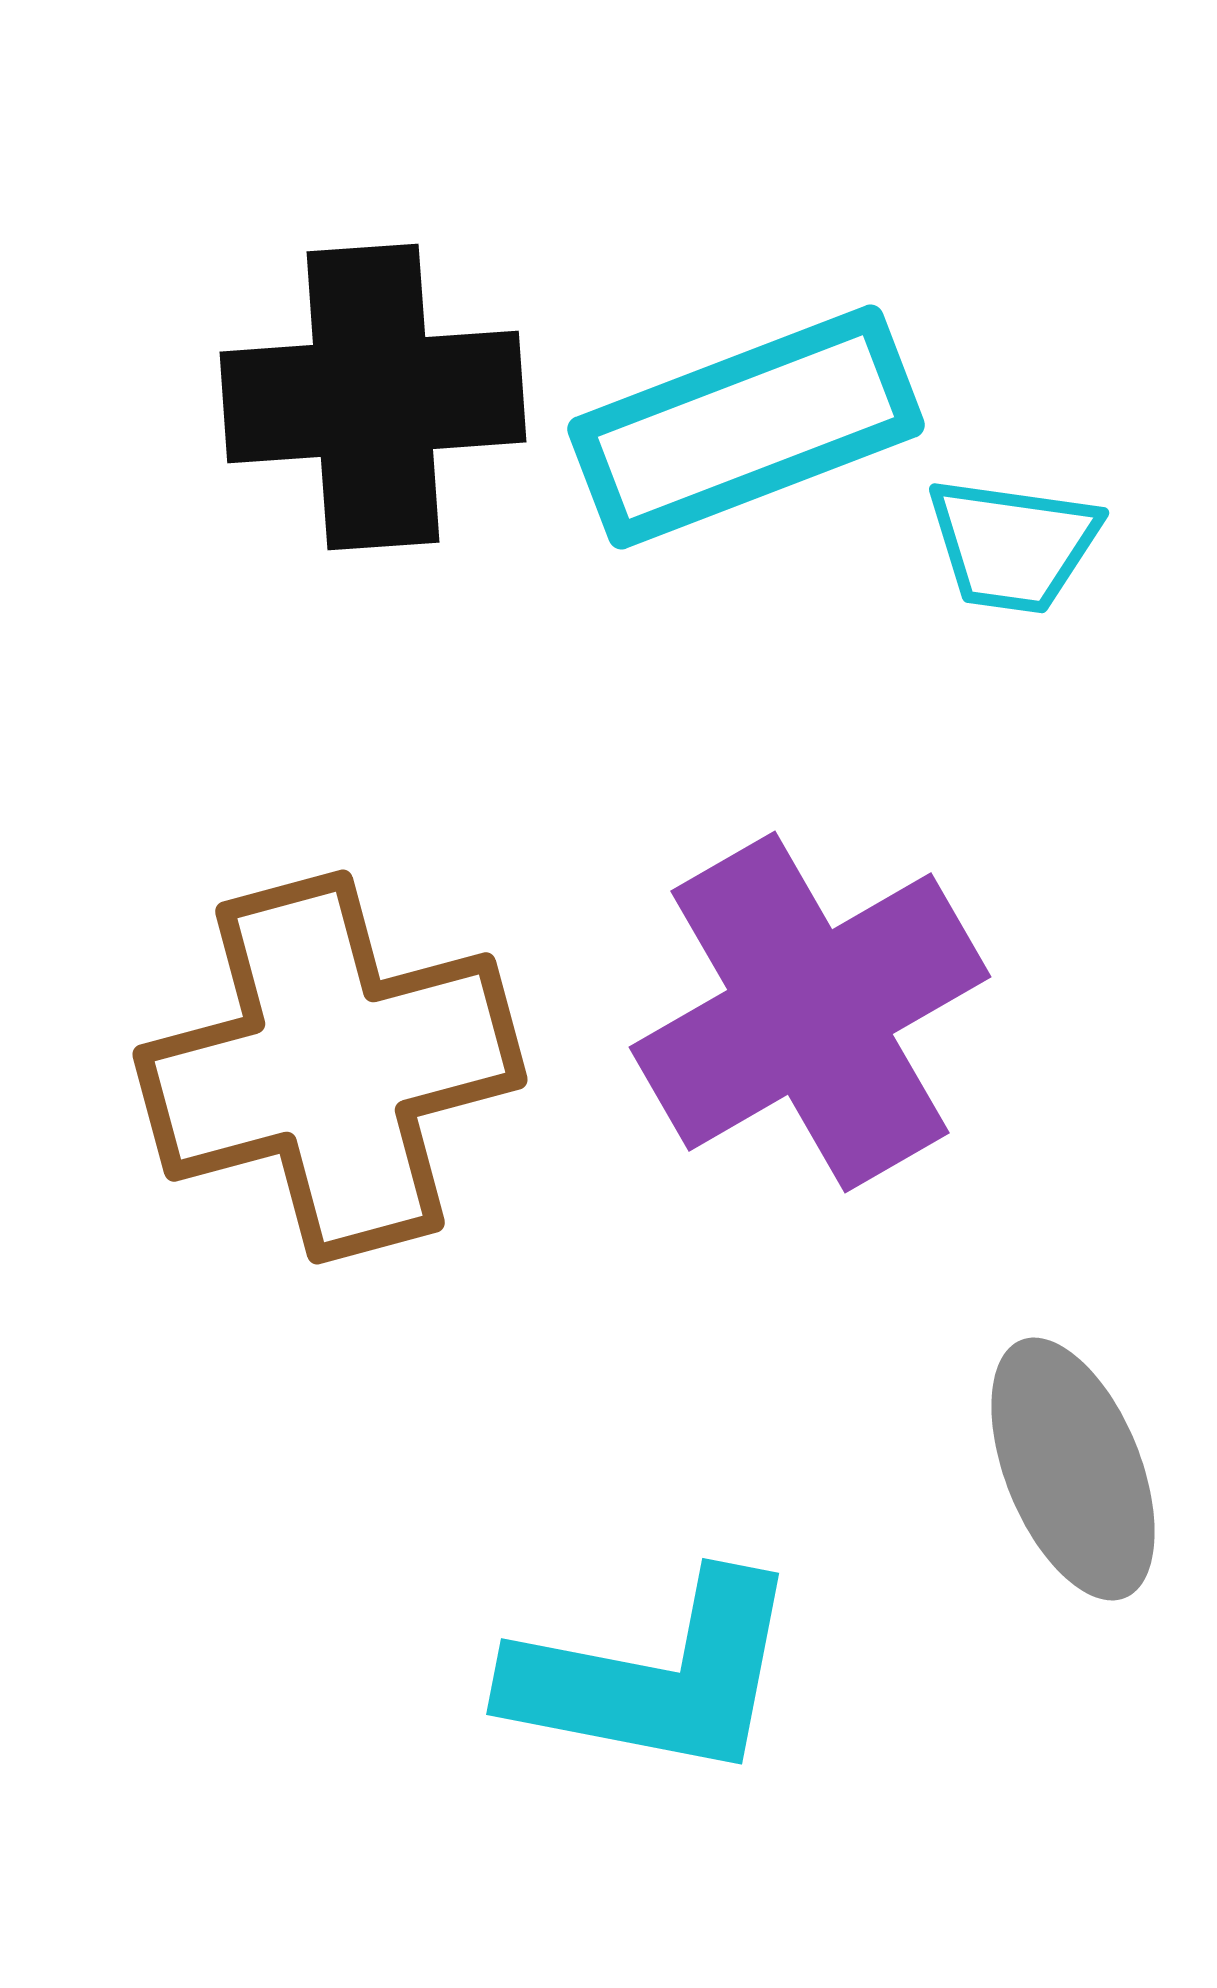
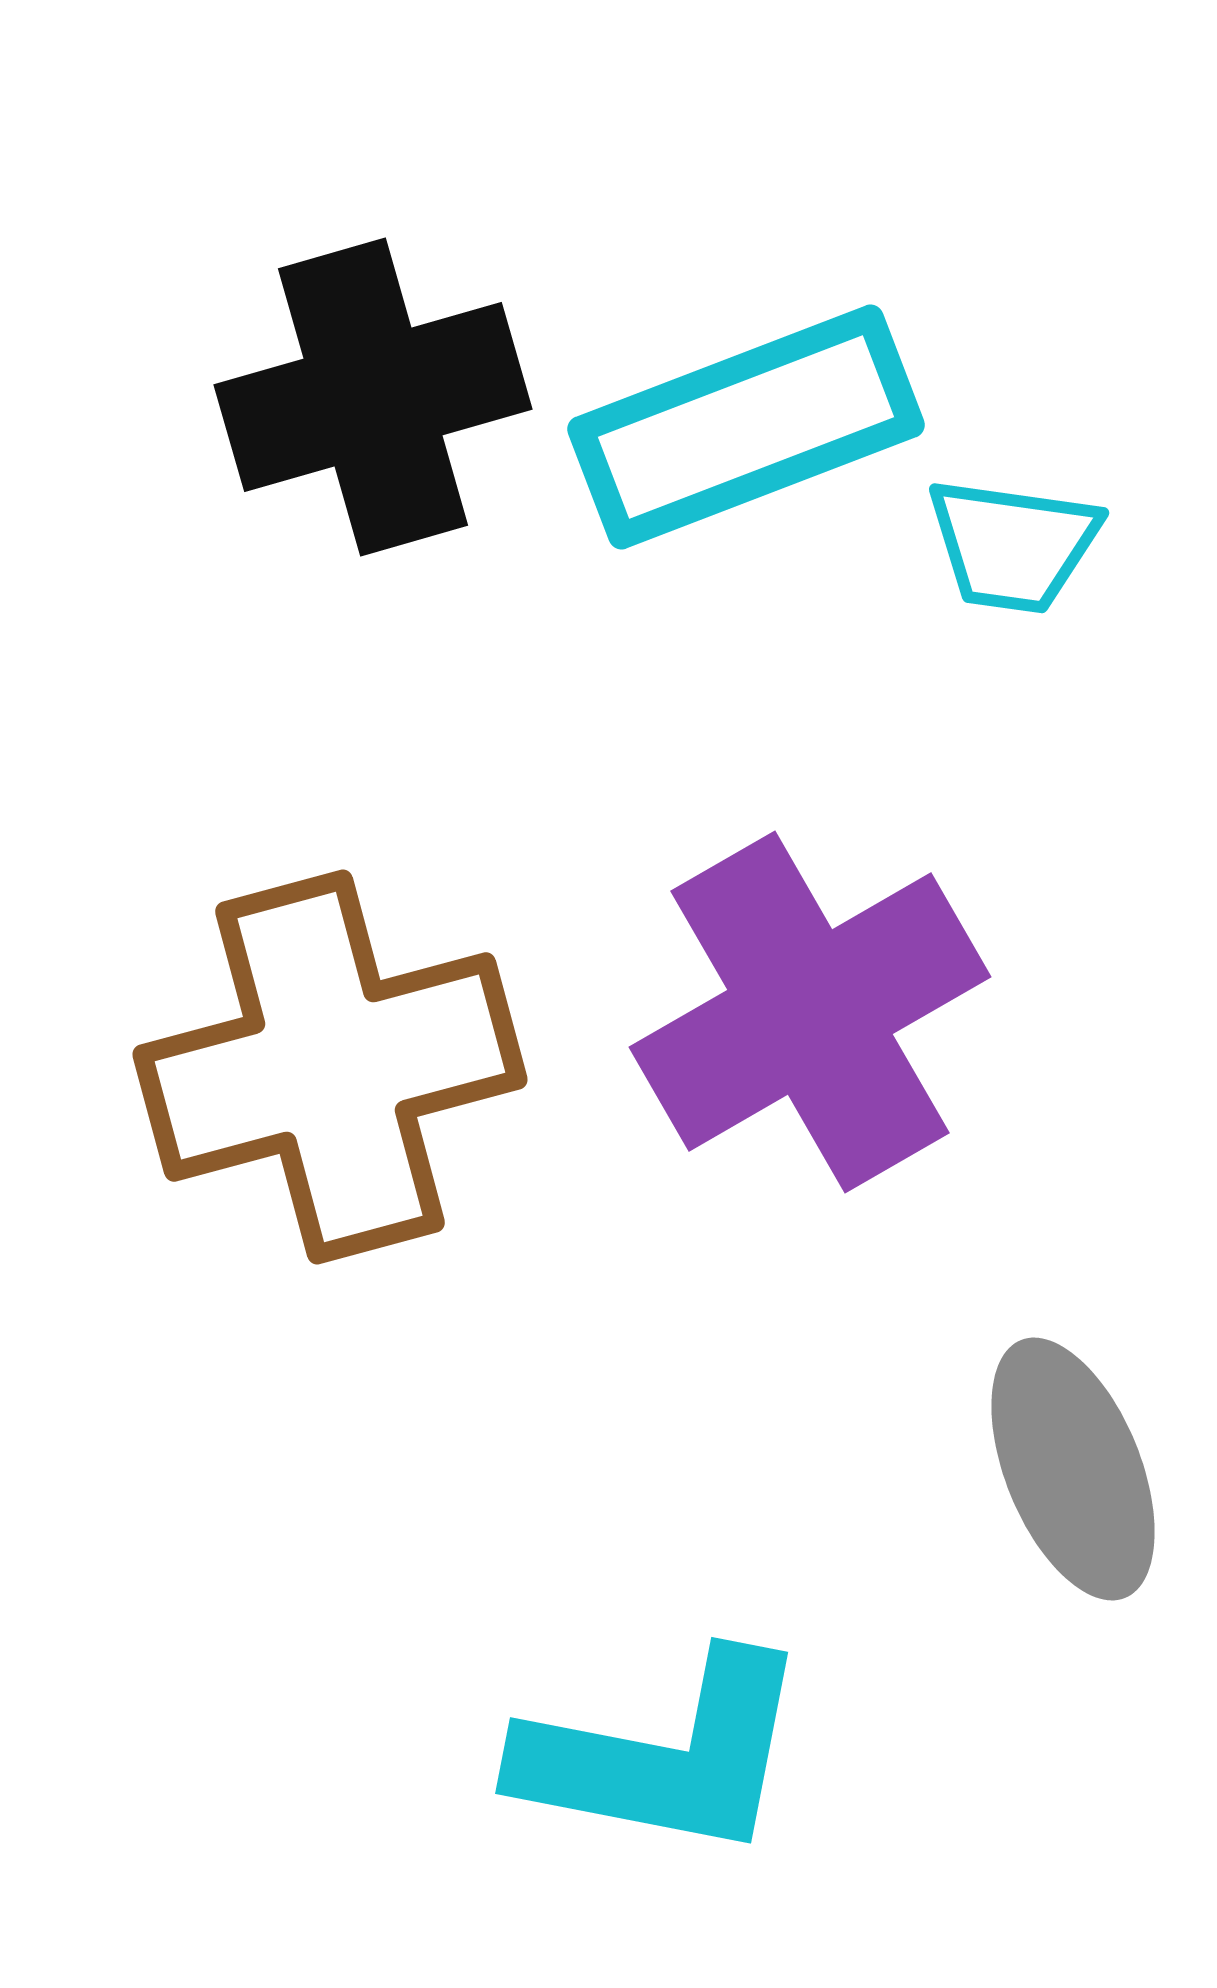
black cross: rotated 12 degrees counterclockwise
cyan L-shape: moved 9 px right, 79 px down
